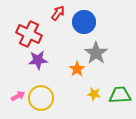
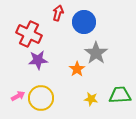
red arrow: rotated 21 degrees counterclockwise
yellow star: moved 3 px left, 5 px down
